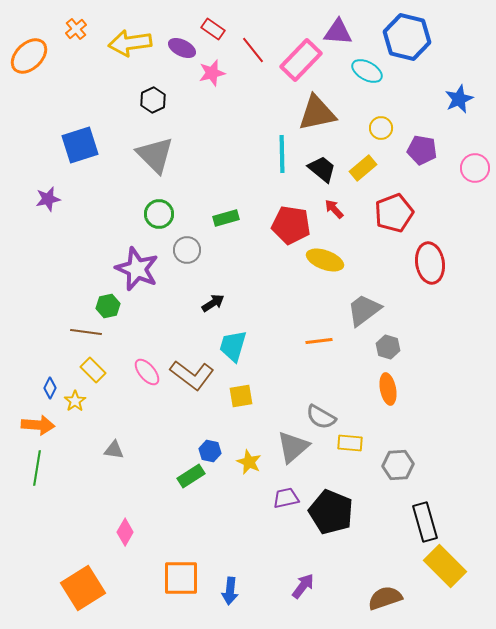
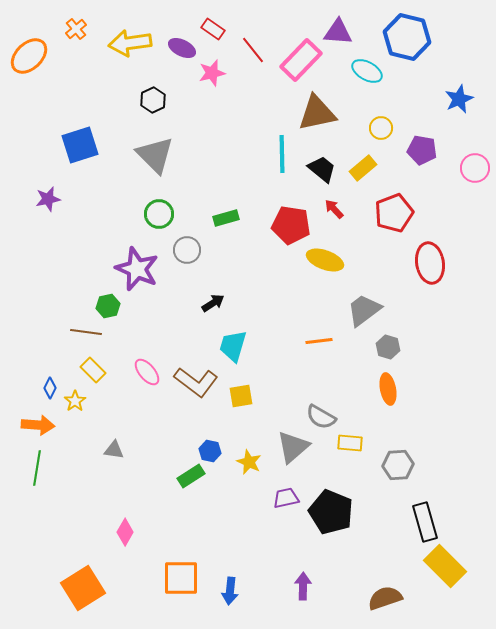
brown L-shape at (192, 375): moved 4 px right, 7 px down
purple arrow at (303, 586): rotated 36 degrees counterclockwise
